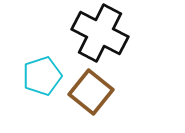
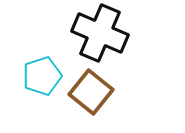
black cross: rotated 4 degrees counterclockwise
